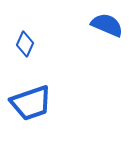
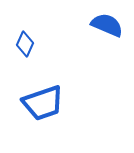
blue trapezoid: moved 12 px right
